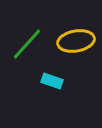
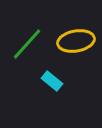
cyan rectangle: rotated 20 degrees clockwise
